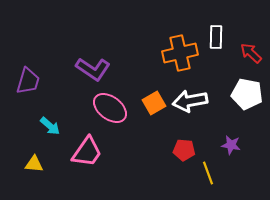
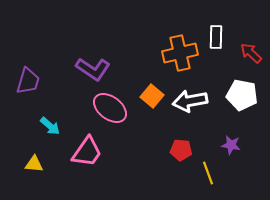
white pentagon: moved 5 px left, 1 px down
orange square: moved 2 px left, 7 px up; rotated 20 degrees counterclockwise
red pentagon: moved 3 px left
